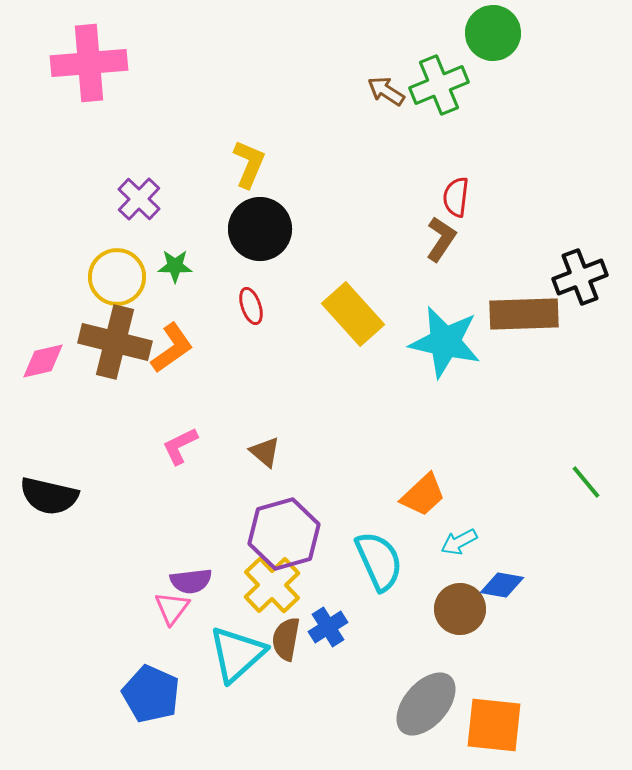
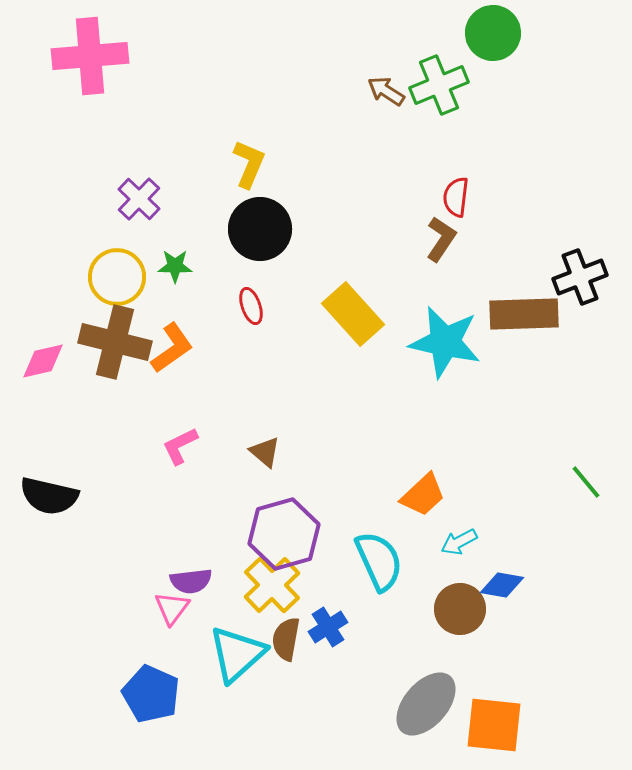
pink cross: moved 1 px right, 7 px up
